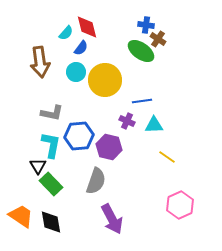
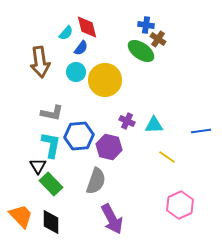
blue line: moved 59 px right, 30 px down
orange trapezoid: rotated 12 degrees clockwise
black diamond: rotated 10 degrees clockwise
